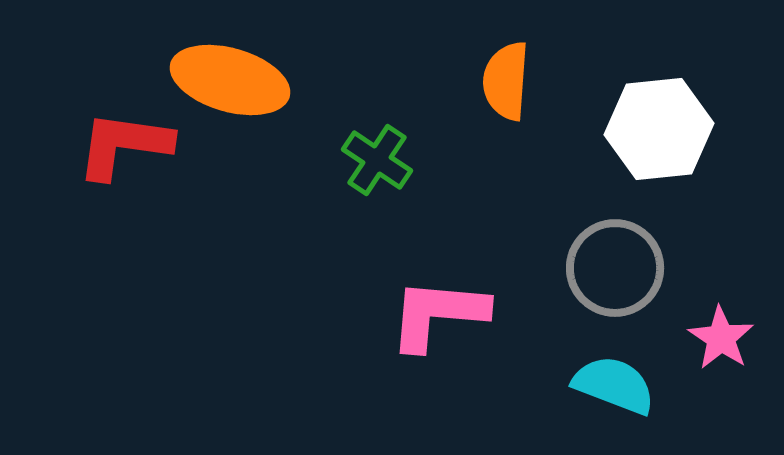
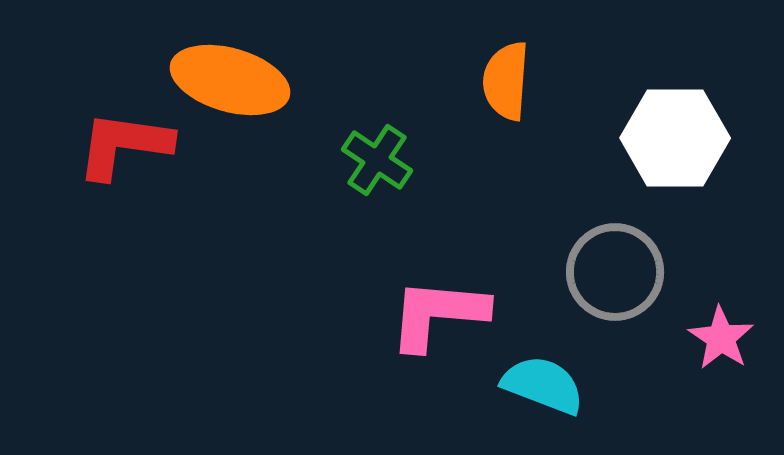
white hexagon: moved 16 px right, 9 px down; rotated 6 degrees clockwise
gray circle: moved 4 px down
cyan semicircle: moved 71 px left
